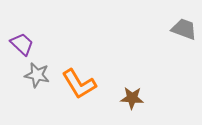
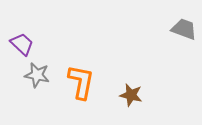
orange L-shape: moved 2 px right, 2 px up; rotated 138 degrees counterclockwise
brown star: moved 1 px left, 3 px up; rotated 10 degrees clockwise
